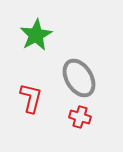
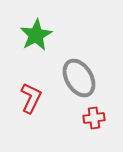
red L-shape: rotated 12 degrees clockwise
red cross: moved 14 px right, 1 px down; rotated 25 degrees counterclockwise
